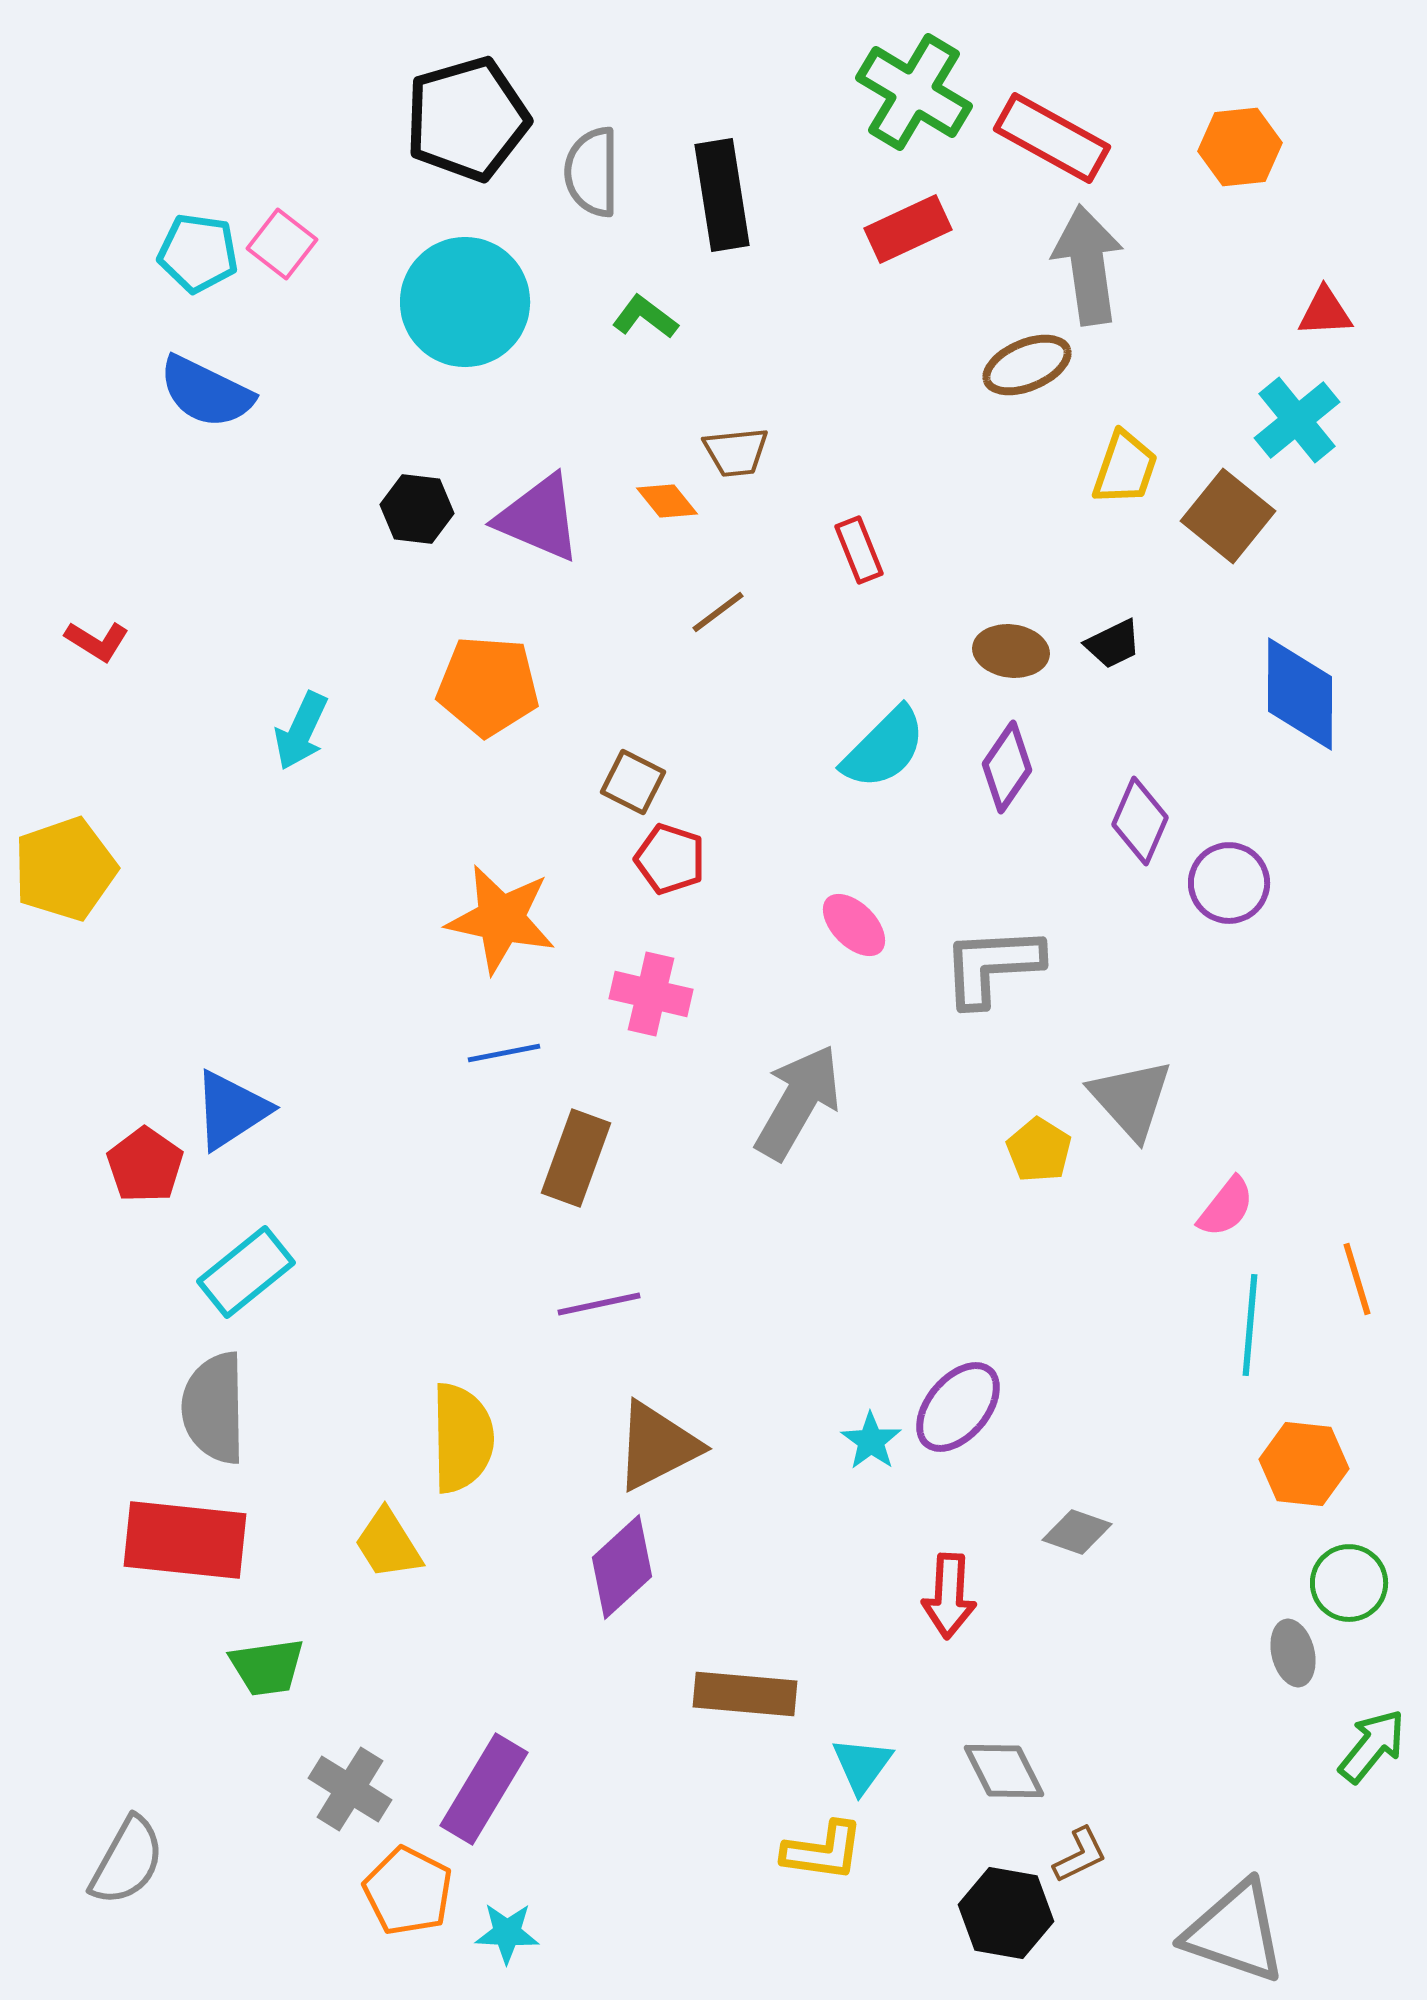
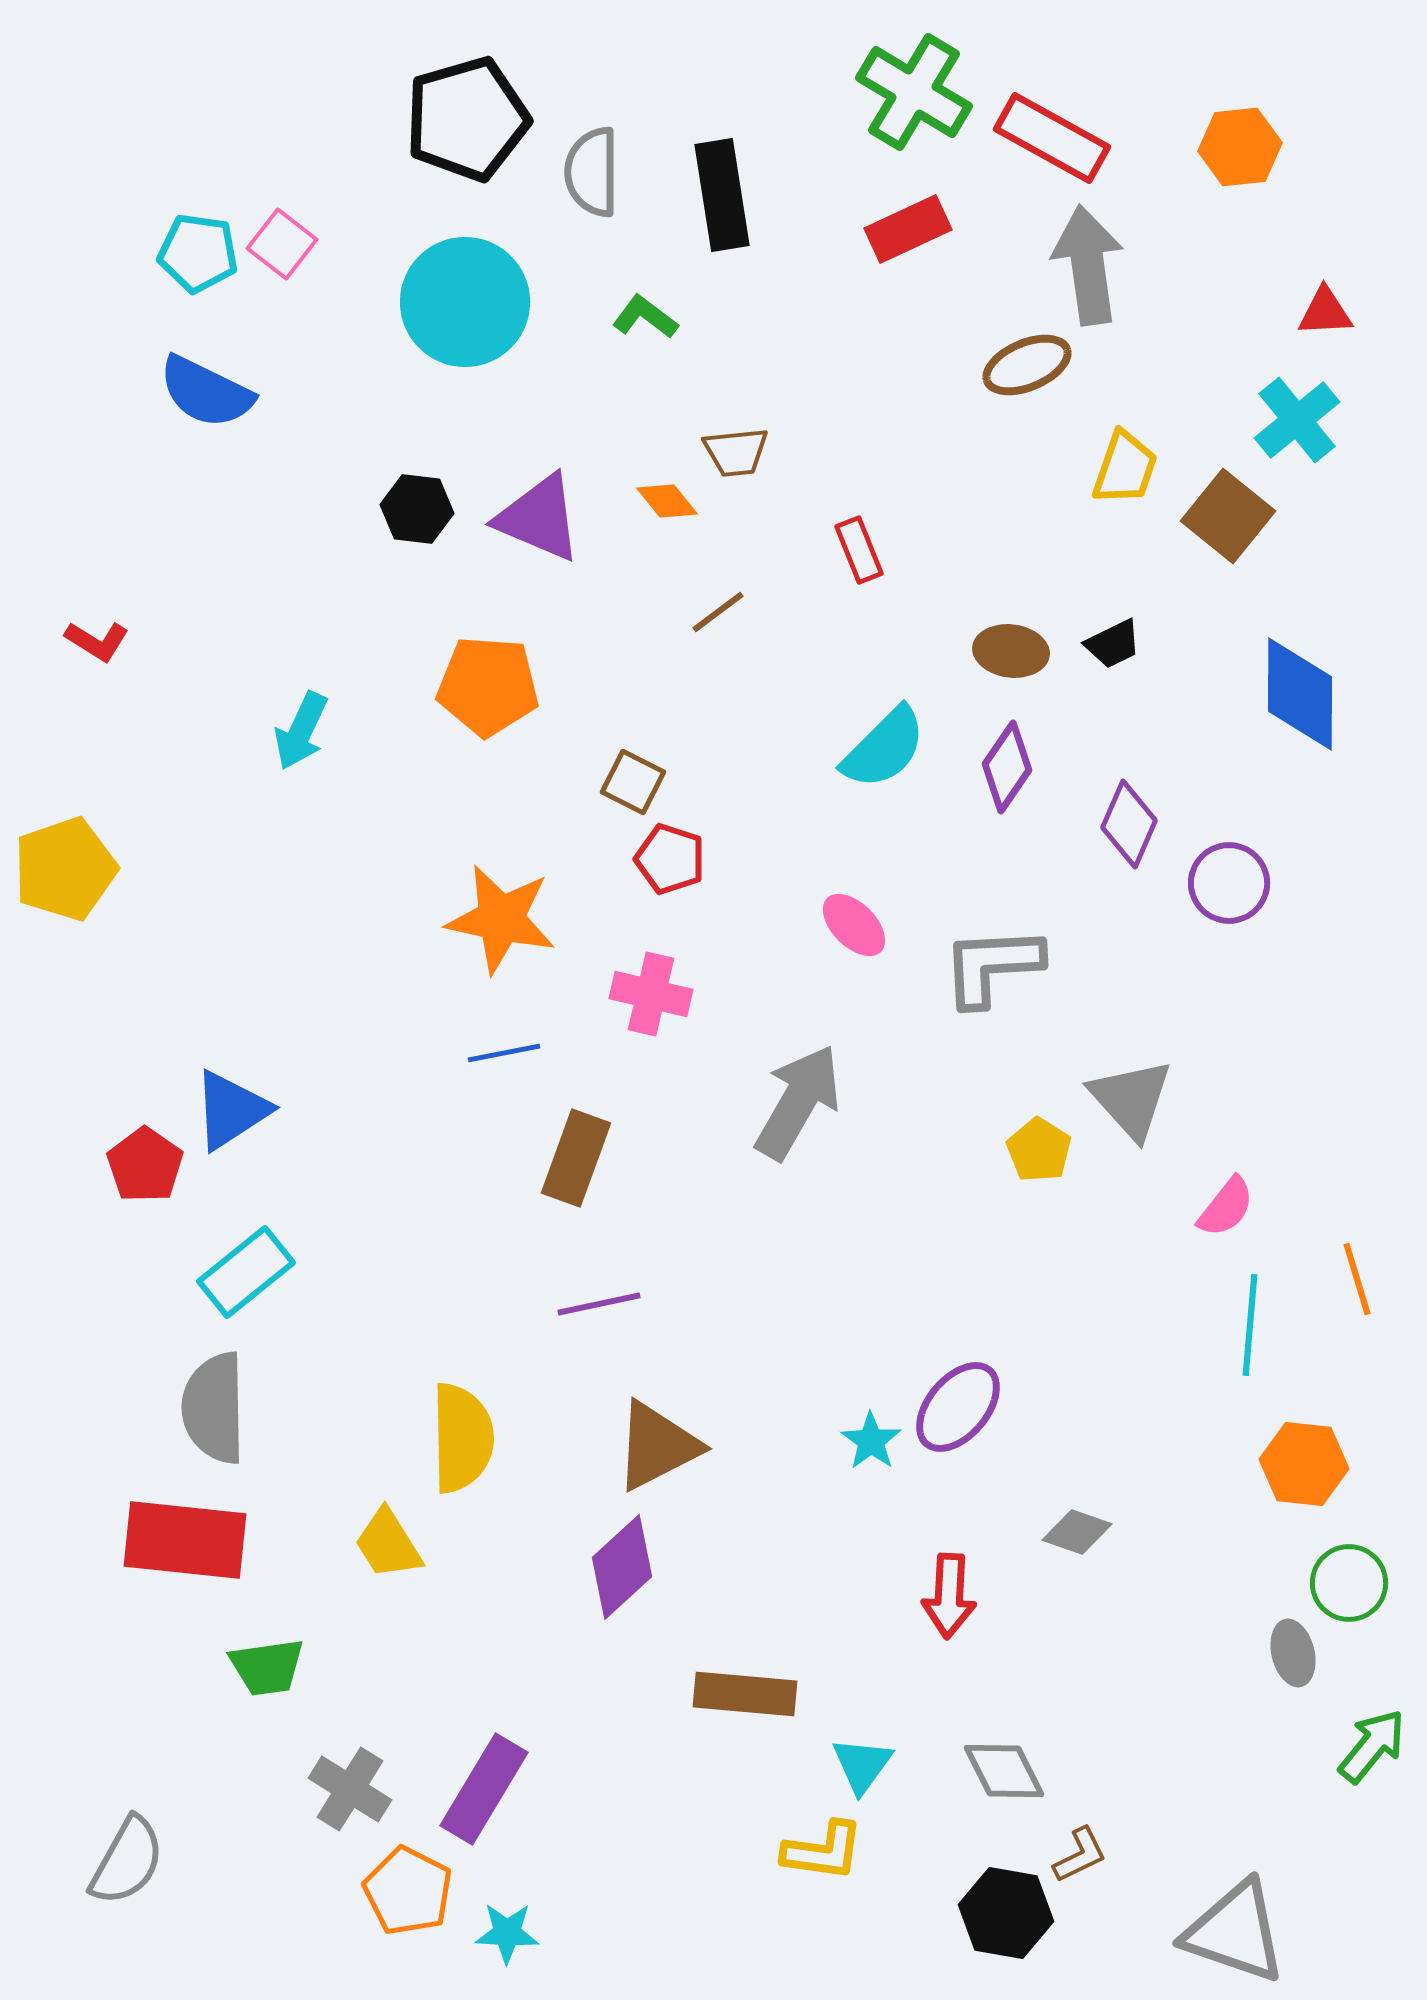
purple diamond at (1140, 821): moved 11 px left, 3 px down
